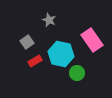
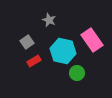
cyan hexagon: moved 2 px right, 3 px up
red rectangle: moved 1 px left
